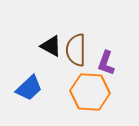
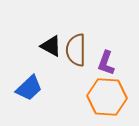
orange hexagon: moved 17 px right, 5 px down
